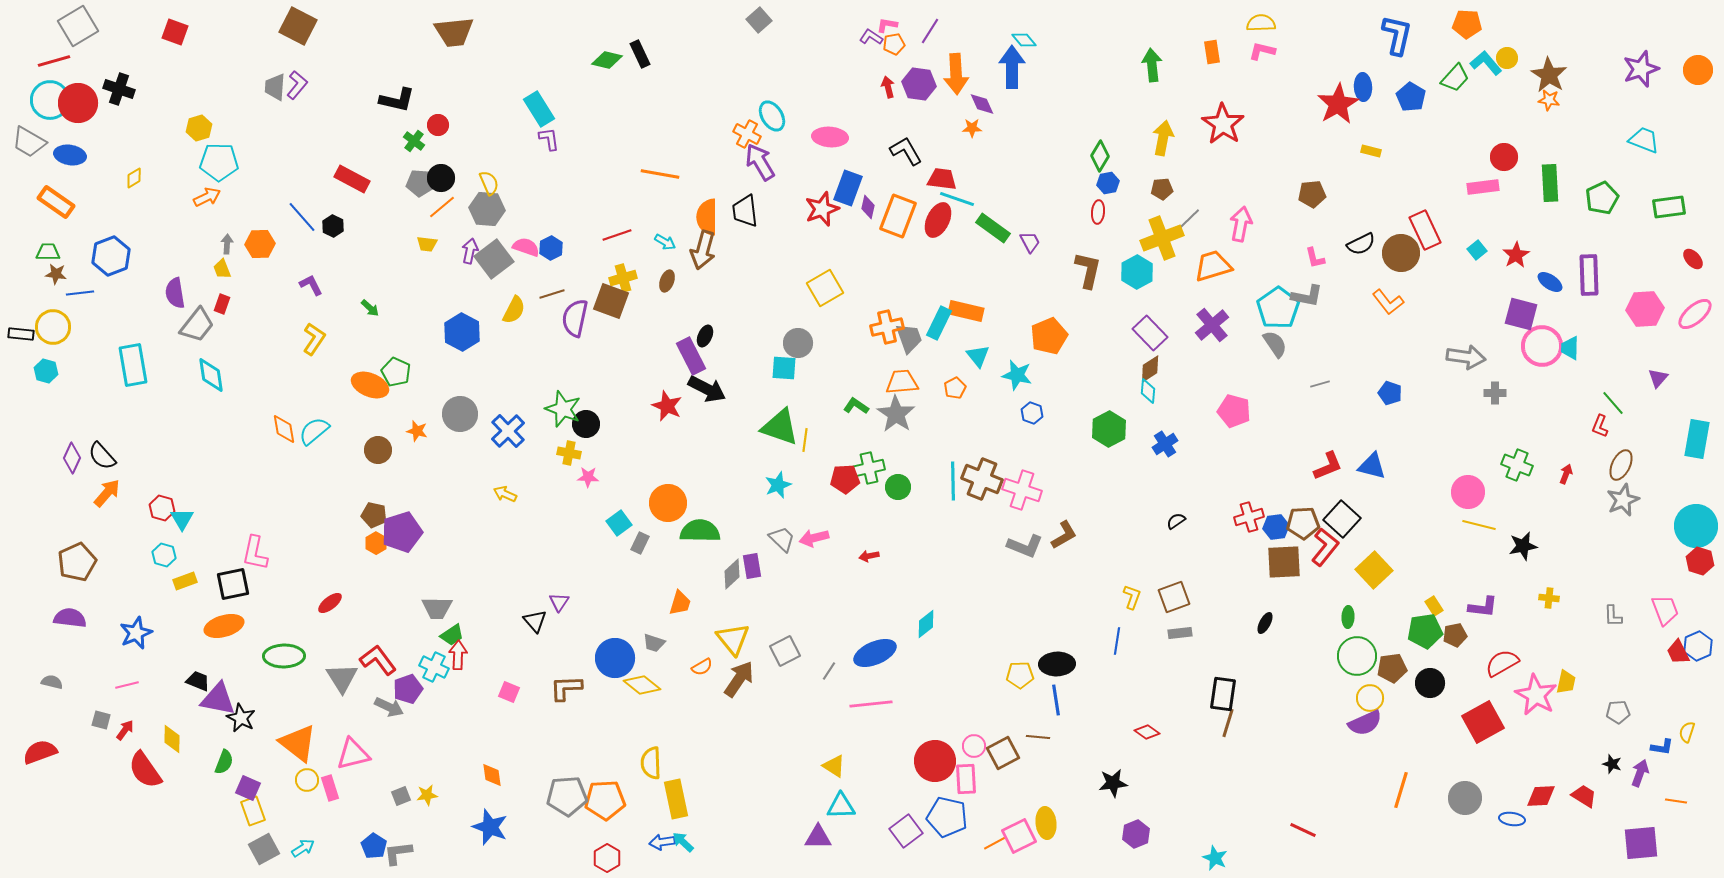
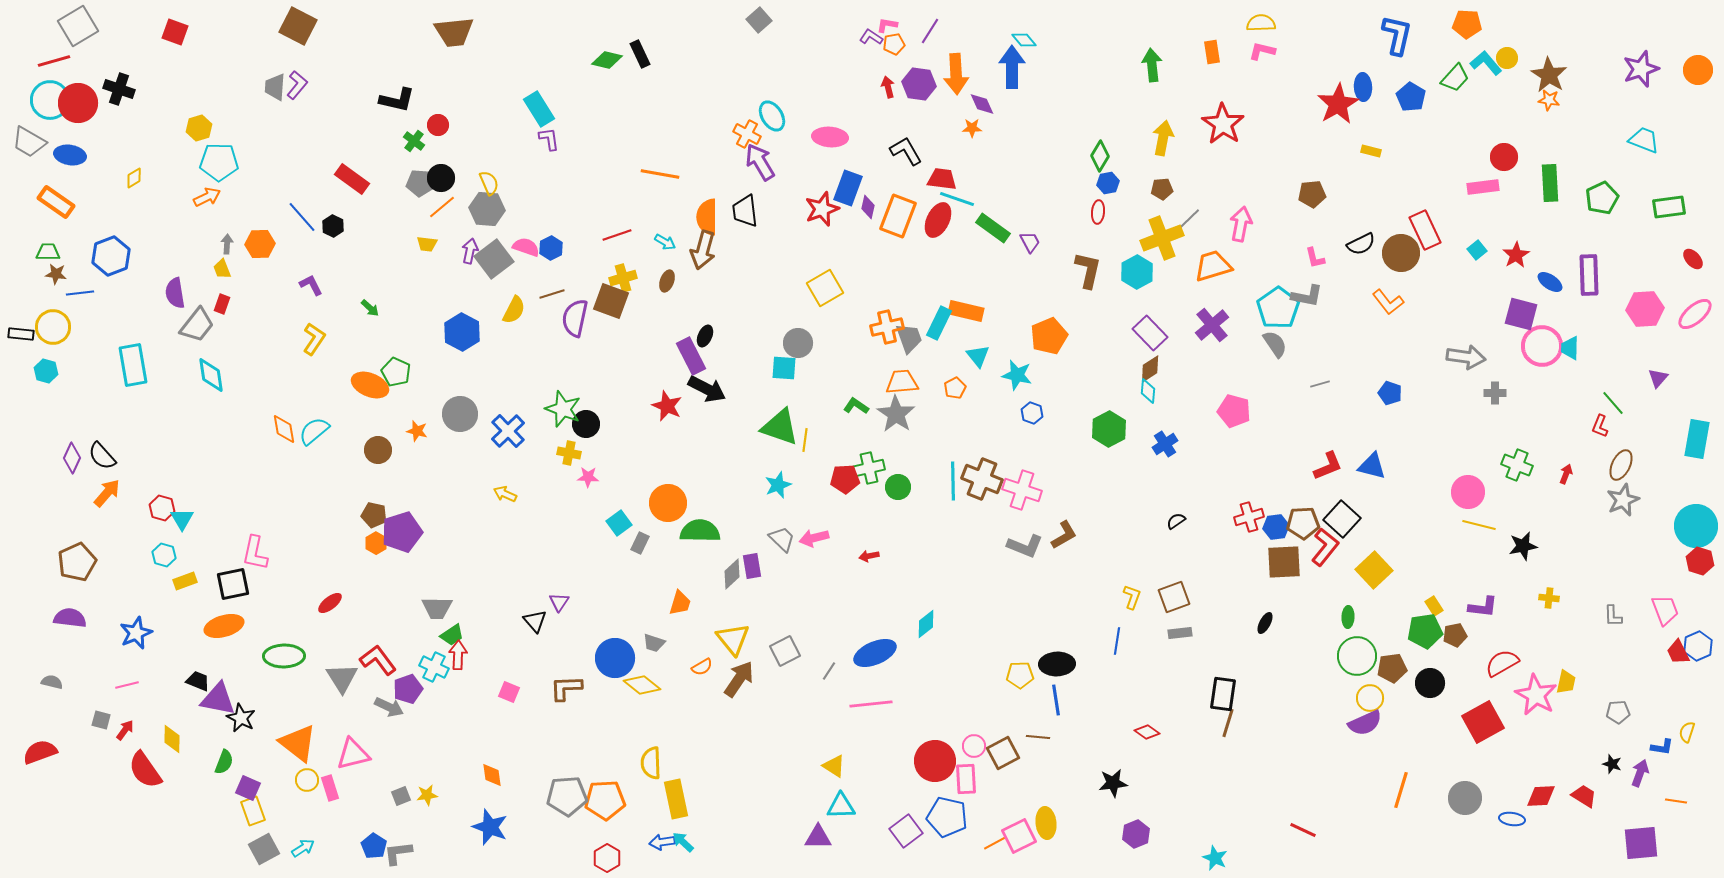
red rectangle at (352, 179): rotated 8 degrees clockwise
